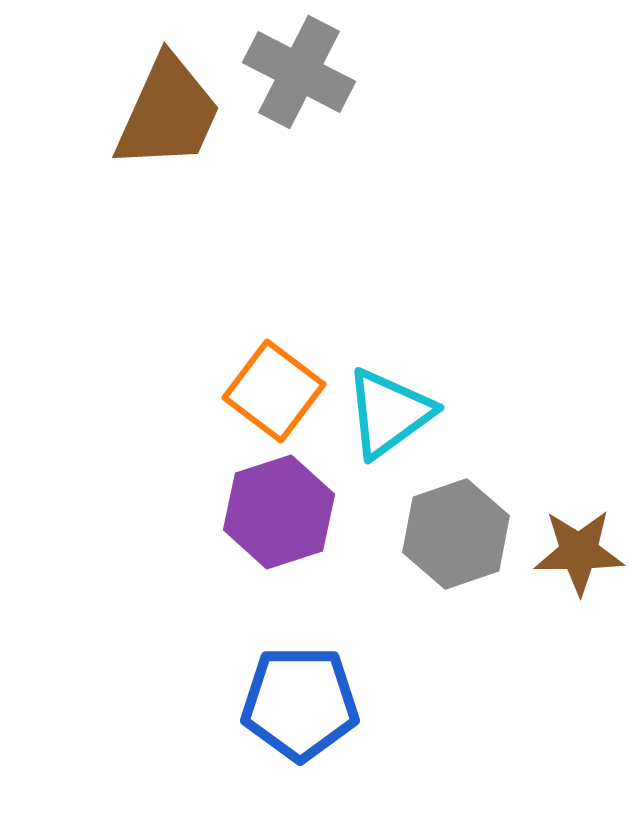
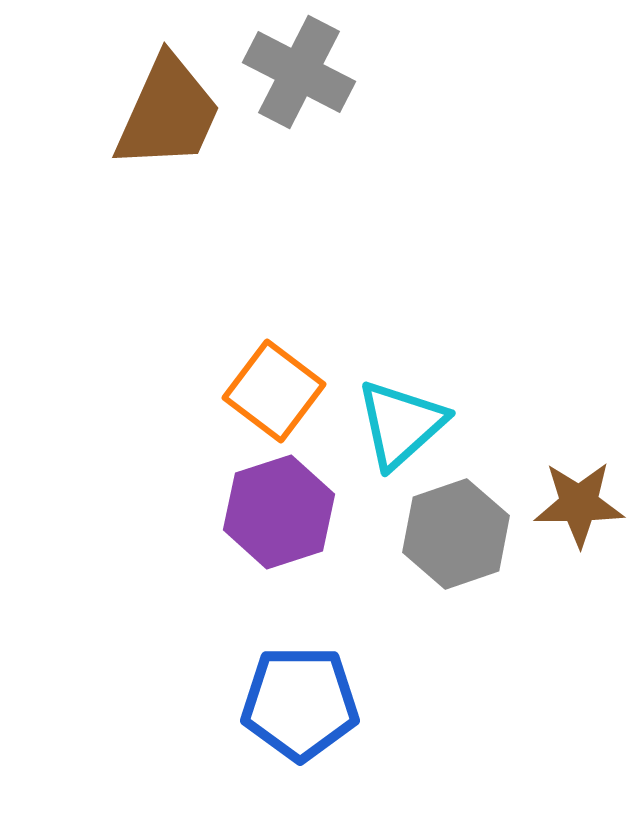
cyan triangle: moved 12 px right, 11 px down; rotated 6 degrees counterclockwise
brown star: moved 48 px up
